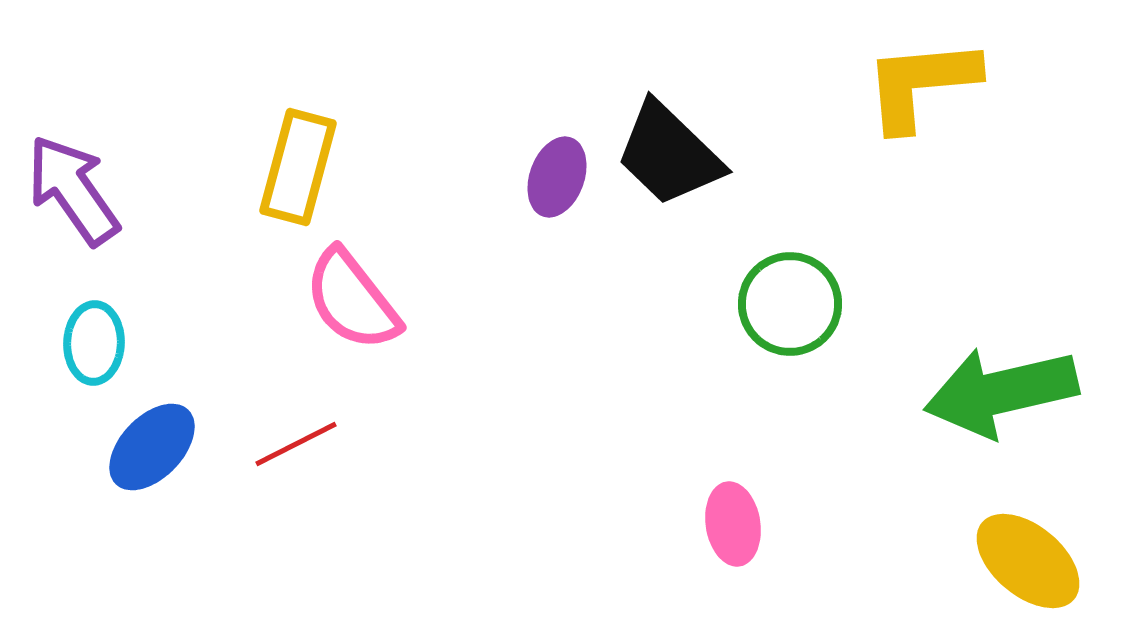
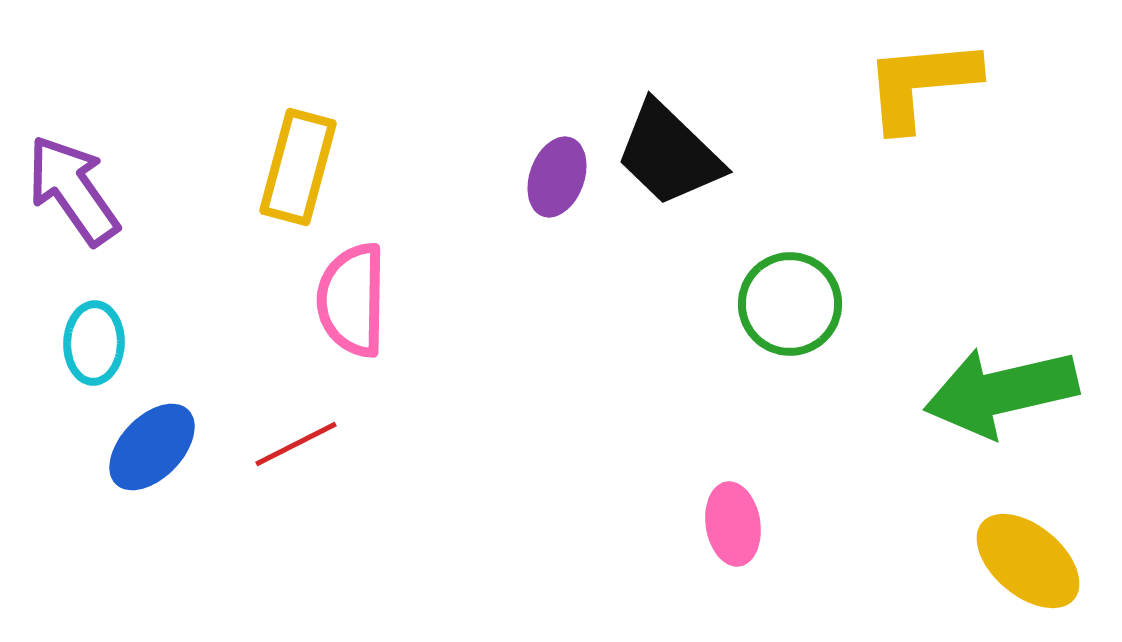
pink semicircle: rotated 39 degrees clockwise
